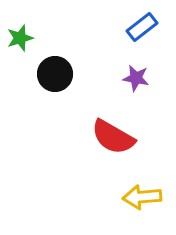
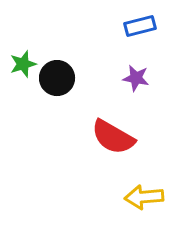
blue rectangle: moved 2 px left, 1 px up; rotated 24 degrees clockwise
green star: moved 3 px right, 26 px down
black circle: moved 2 px right, 4 px down
yellow arrow: moved 2 px right
